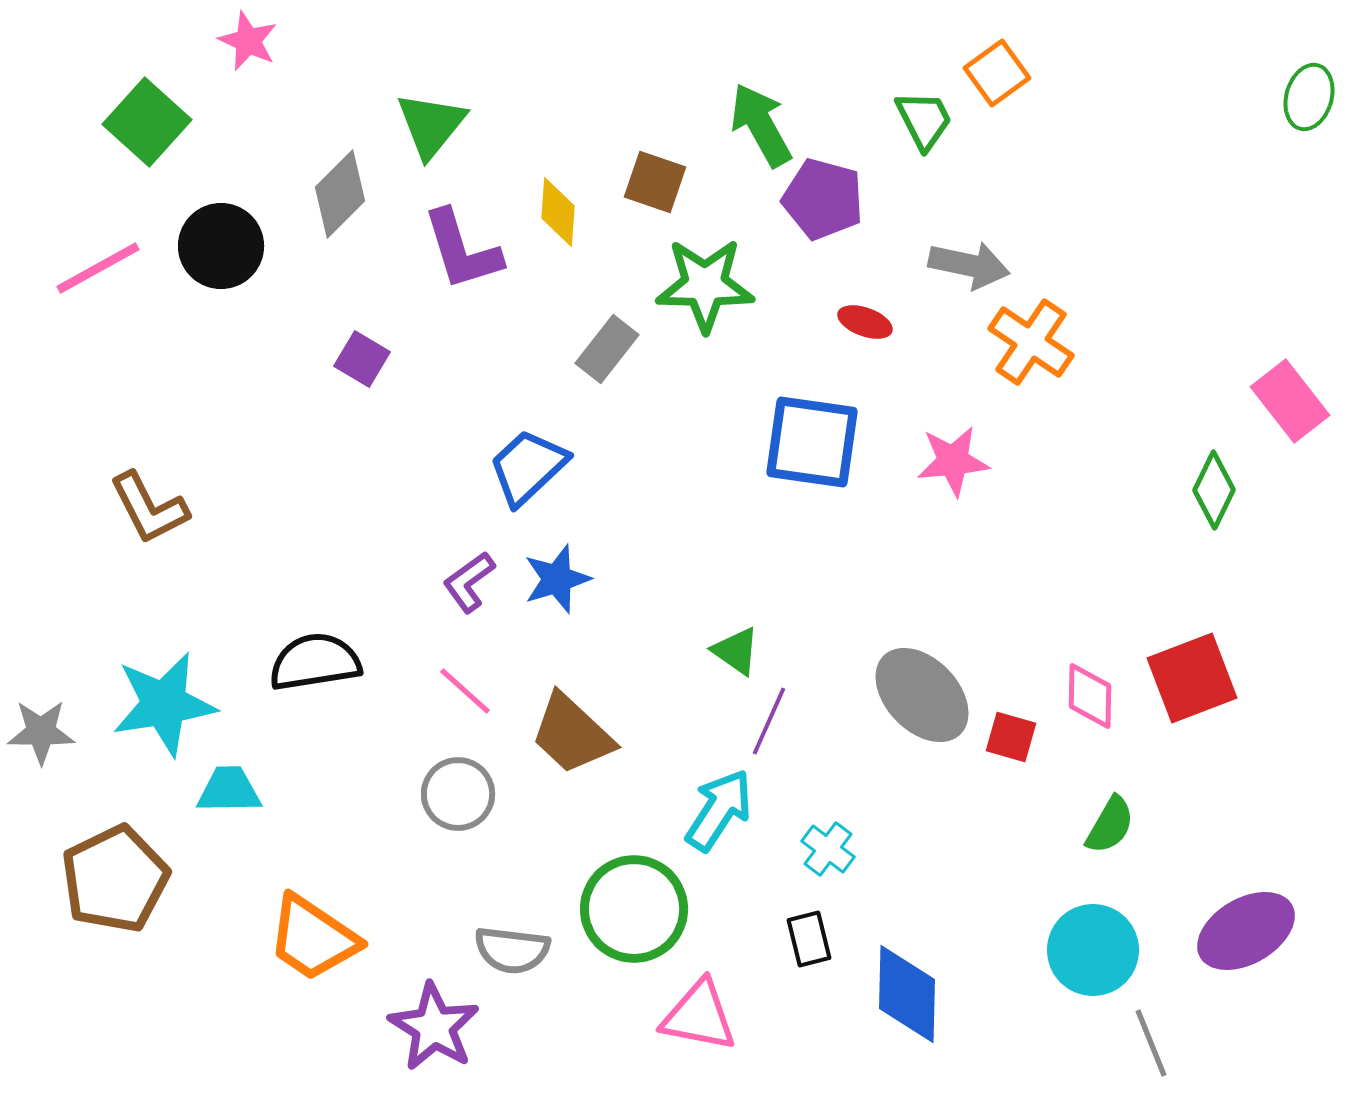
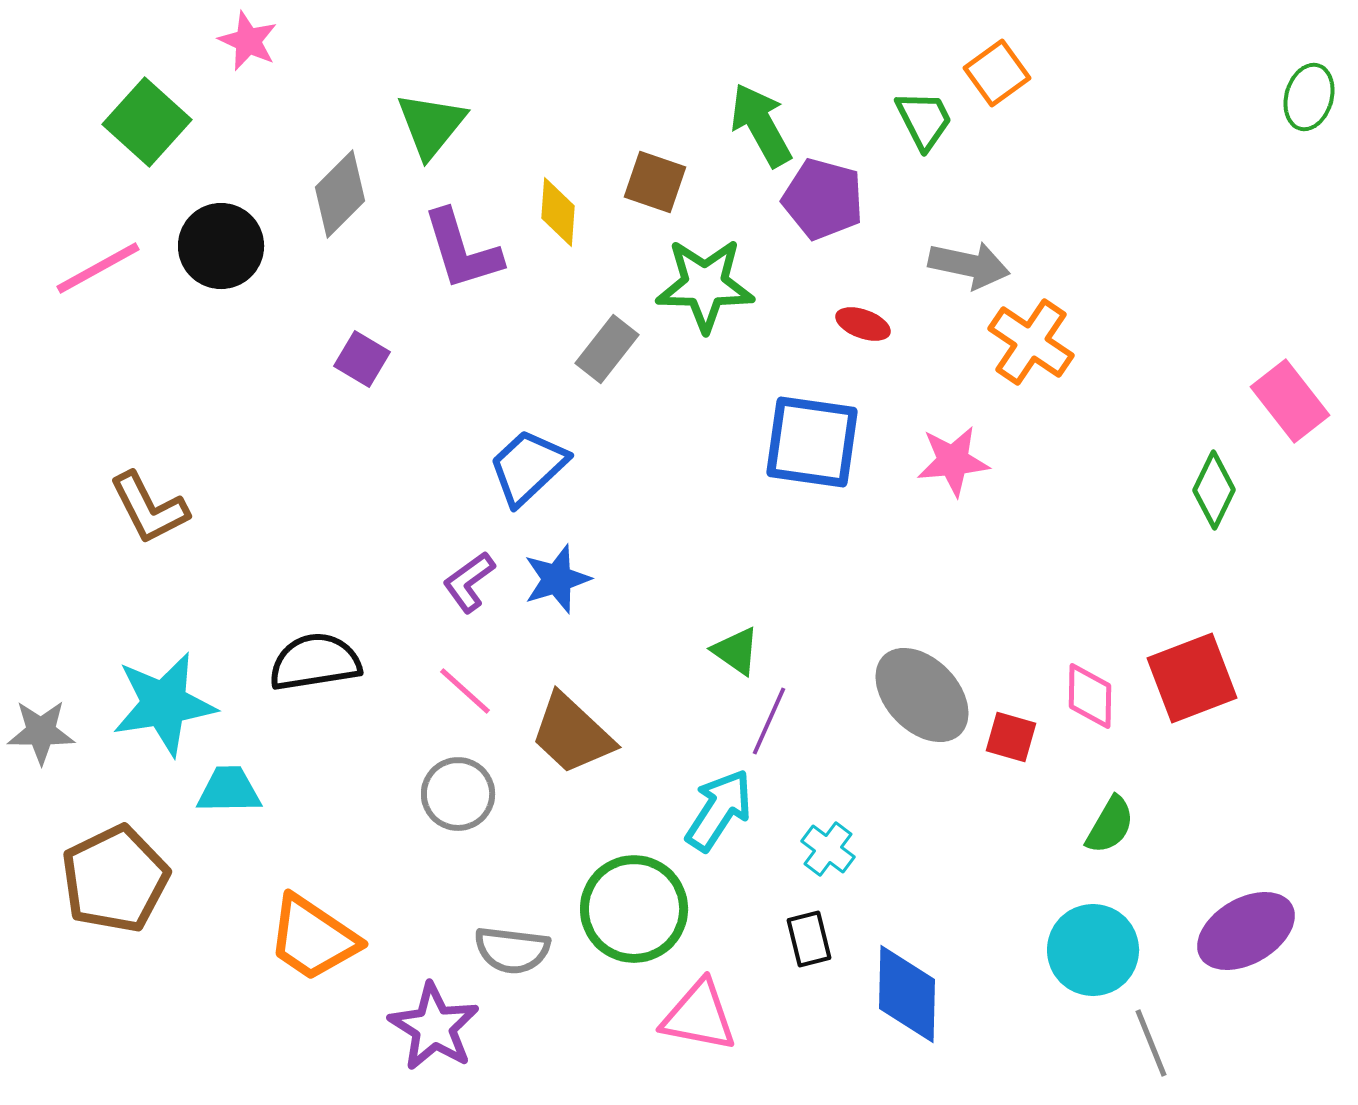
red ellipse at (865, 322): moved 2 px left, 2 px down
